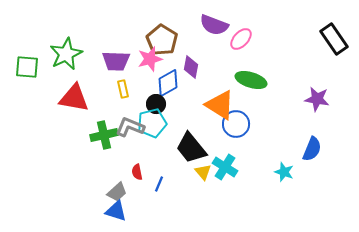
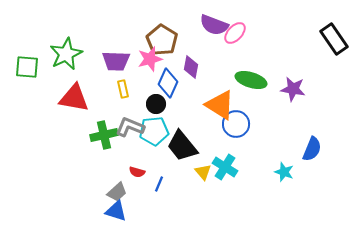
pink ellipse: moved 6 px left, 6 px up
blue diamond: rotated 36 degrees counterclockwise
purple star: moved 24 px left, 10 px up
cyan pentagon: moved 2 px right, 8 px down; rotated 8 degrees clockwise
black trapezoid: moved 9 px left, 2 px up
red semicircle: rotated 63 degrees counterclockwise
